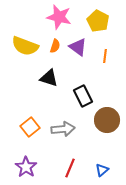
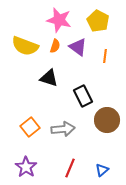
pink star: moved 3 px down
